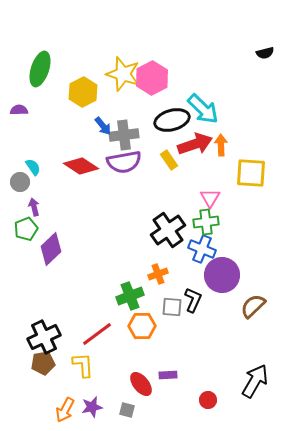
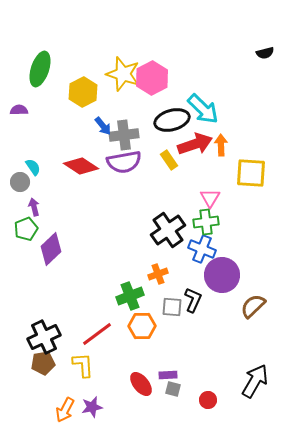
gray square at (127, 410): moved 46 px right, 21 px up
